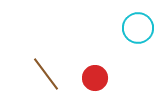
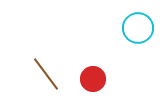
red circle: moved 2 px left, 1 px down
